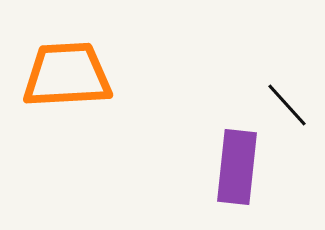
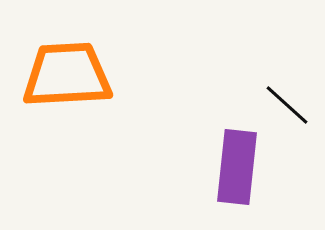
black line: rotated 6 degrees counterclockwise
